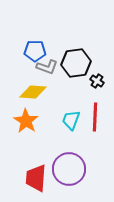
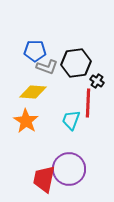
red line: moved 7 px left, 14 px up
red trapezoid: moved 8 px right, 1 px down; rotated 8 degrees clockwise
